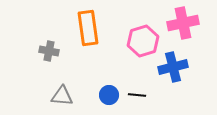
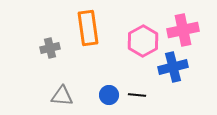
pink cross: moved 7 px down
pink hexagon: rotated 12 degrees counterclockwise
gray cross: moved 1 px right, 3 px up; rotated 24 degrees counterclockwise
